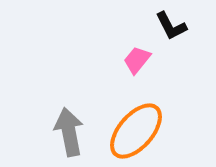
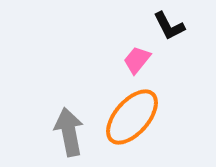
black L-shape: moved 2 px left
orange ellipse: moved 4 px left, 14 px up
